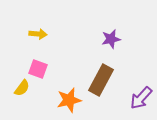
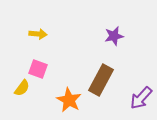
purple star: moved 3 px right, 3 px up
orange star: rotated 30 degrees counterclockwise
